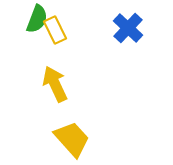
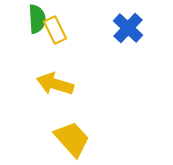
green semicircle: rotated 24 degrees counterclockwise
yellow arrow: rotated 48 degrees counterclockwise
